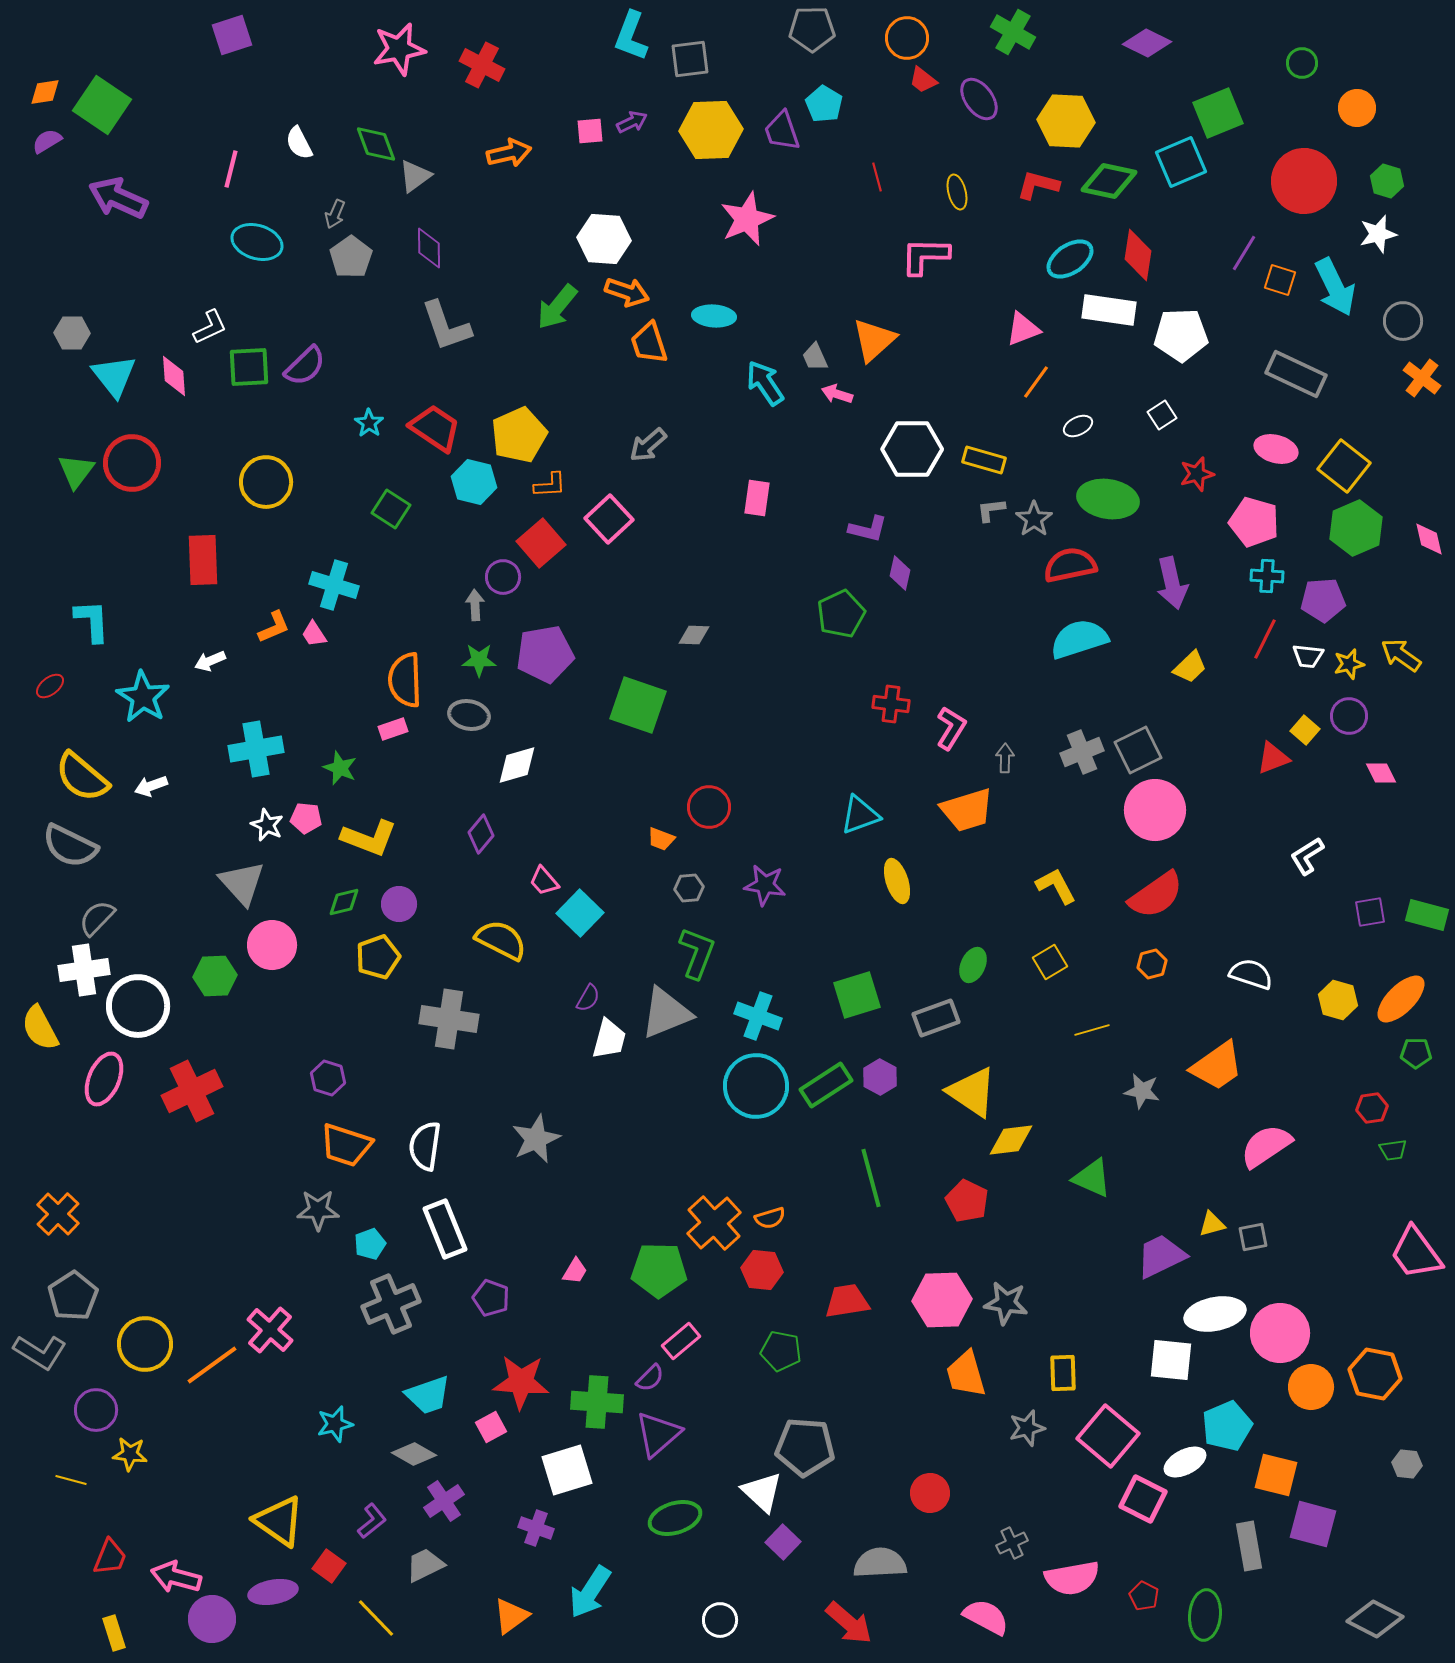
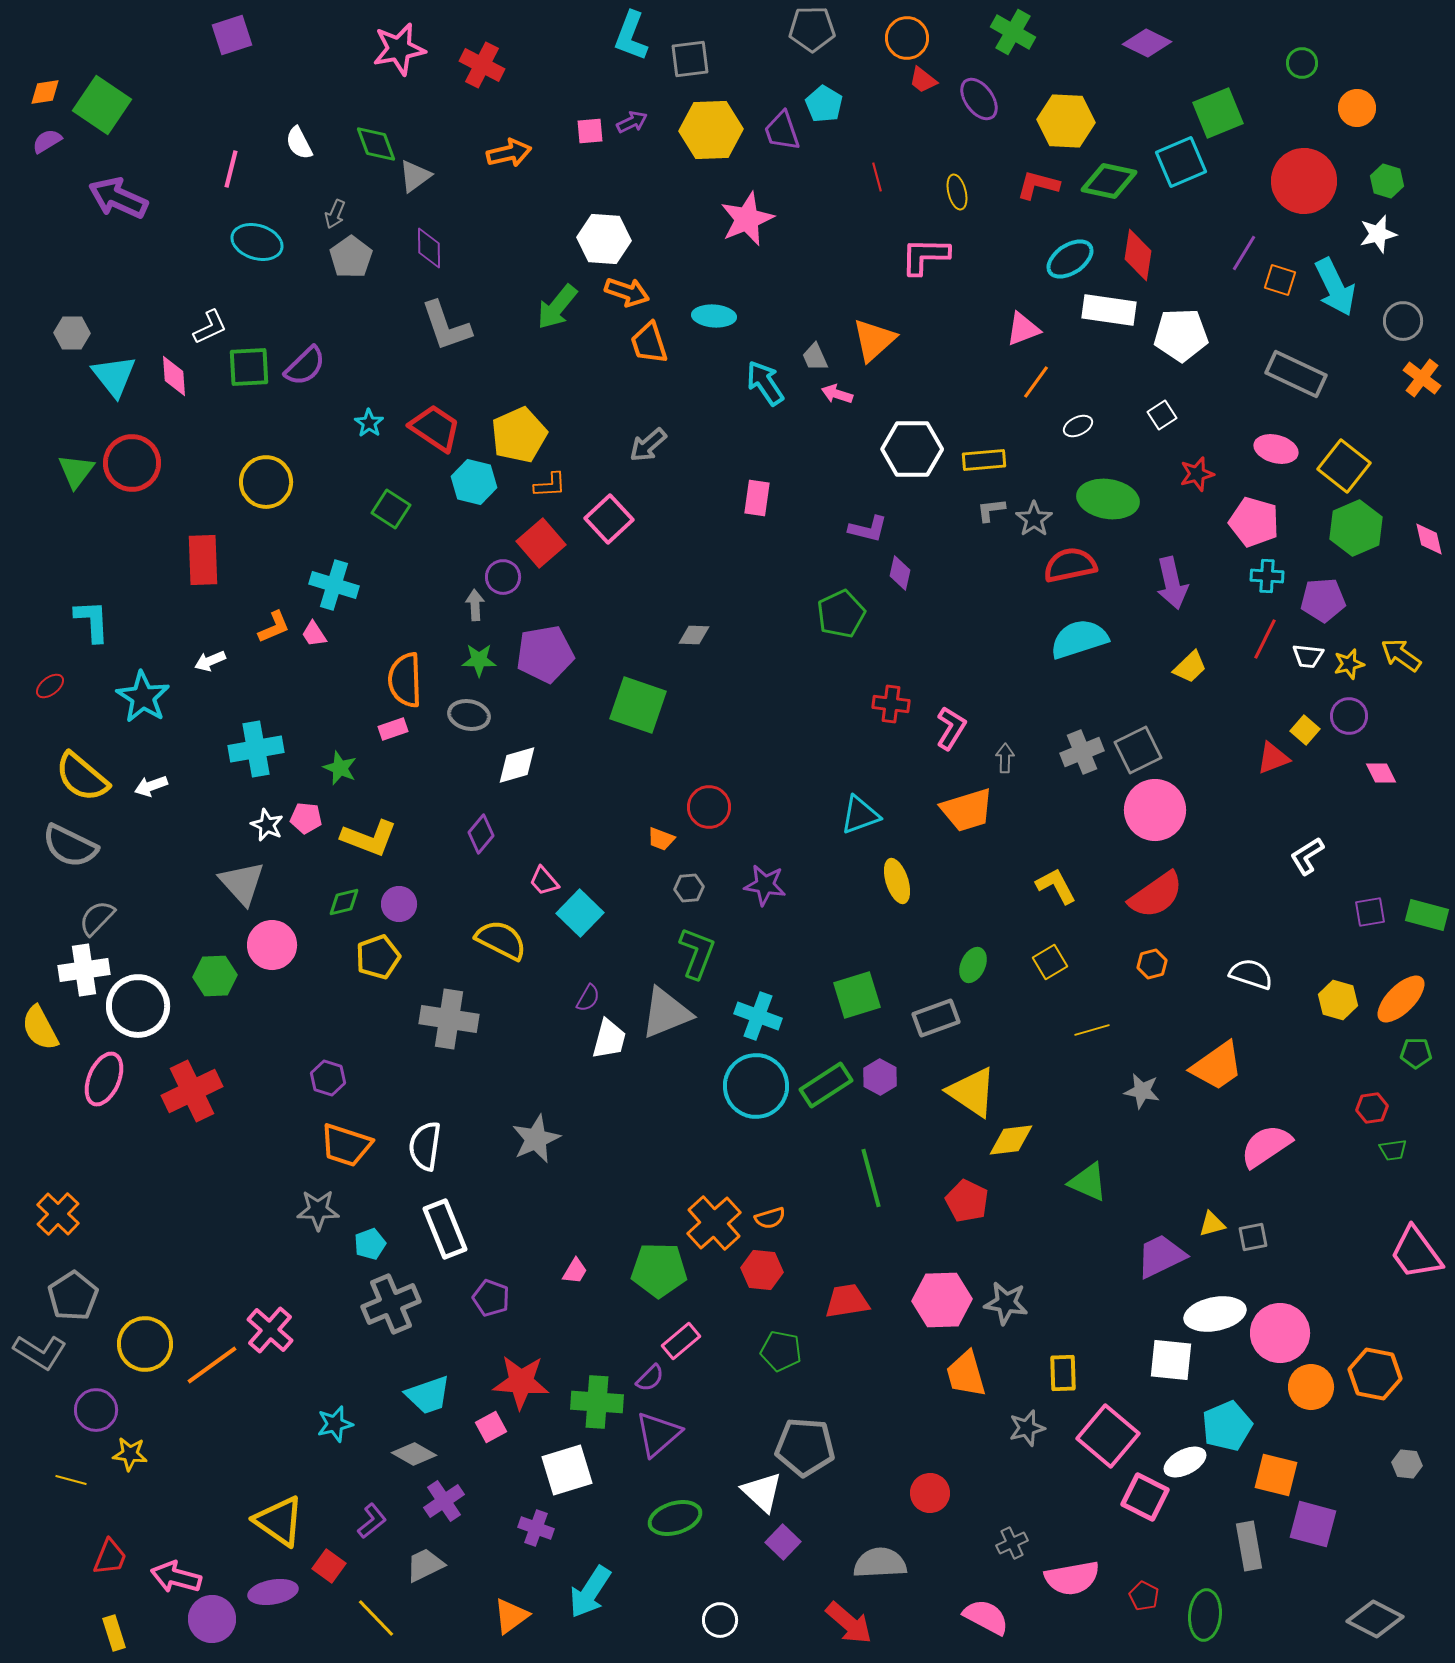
yellow rectangle at (984, 460): rotated 21 degrees counterclockwise
green triangle at (1092, 1178): moved 4 px left, 4 px down
pink square at (1143, 1499): moved 2 px right, 2 px up
